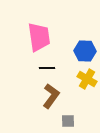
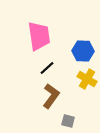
pink trapezoid: moved 1 px up
blue hexagon: moved 2 px left
black line: rotated 42 degrees counterclockwise
gray square: rotated 16 degrees clockwise
